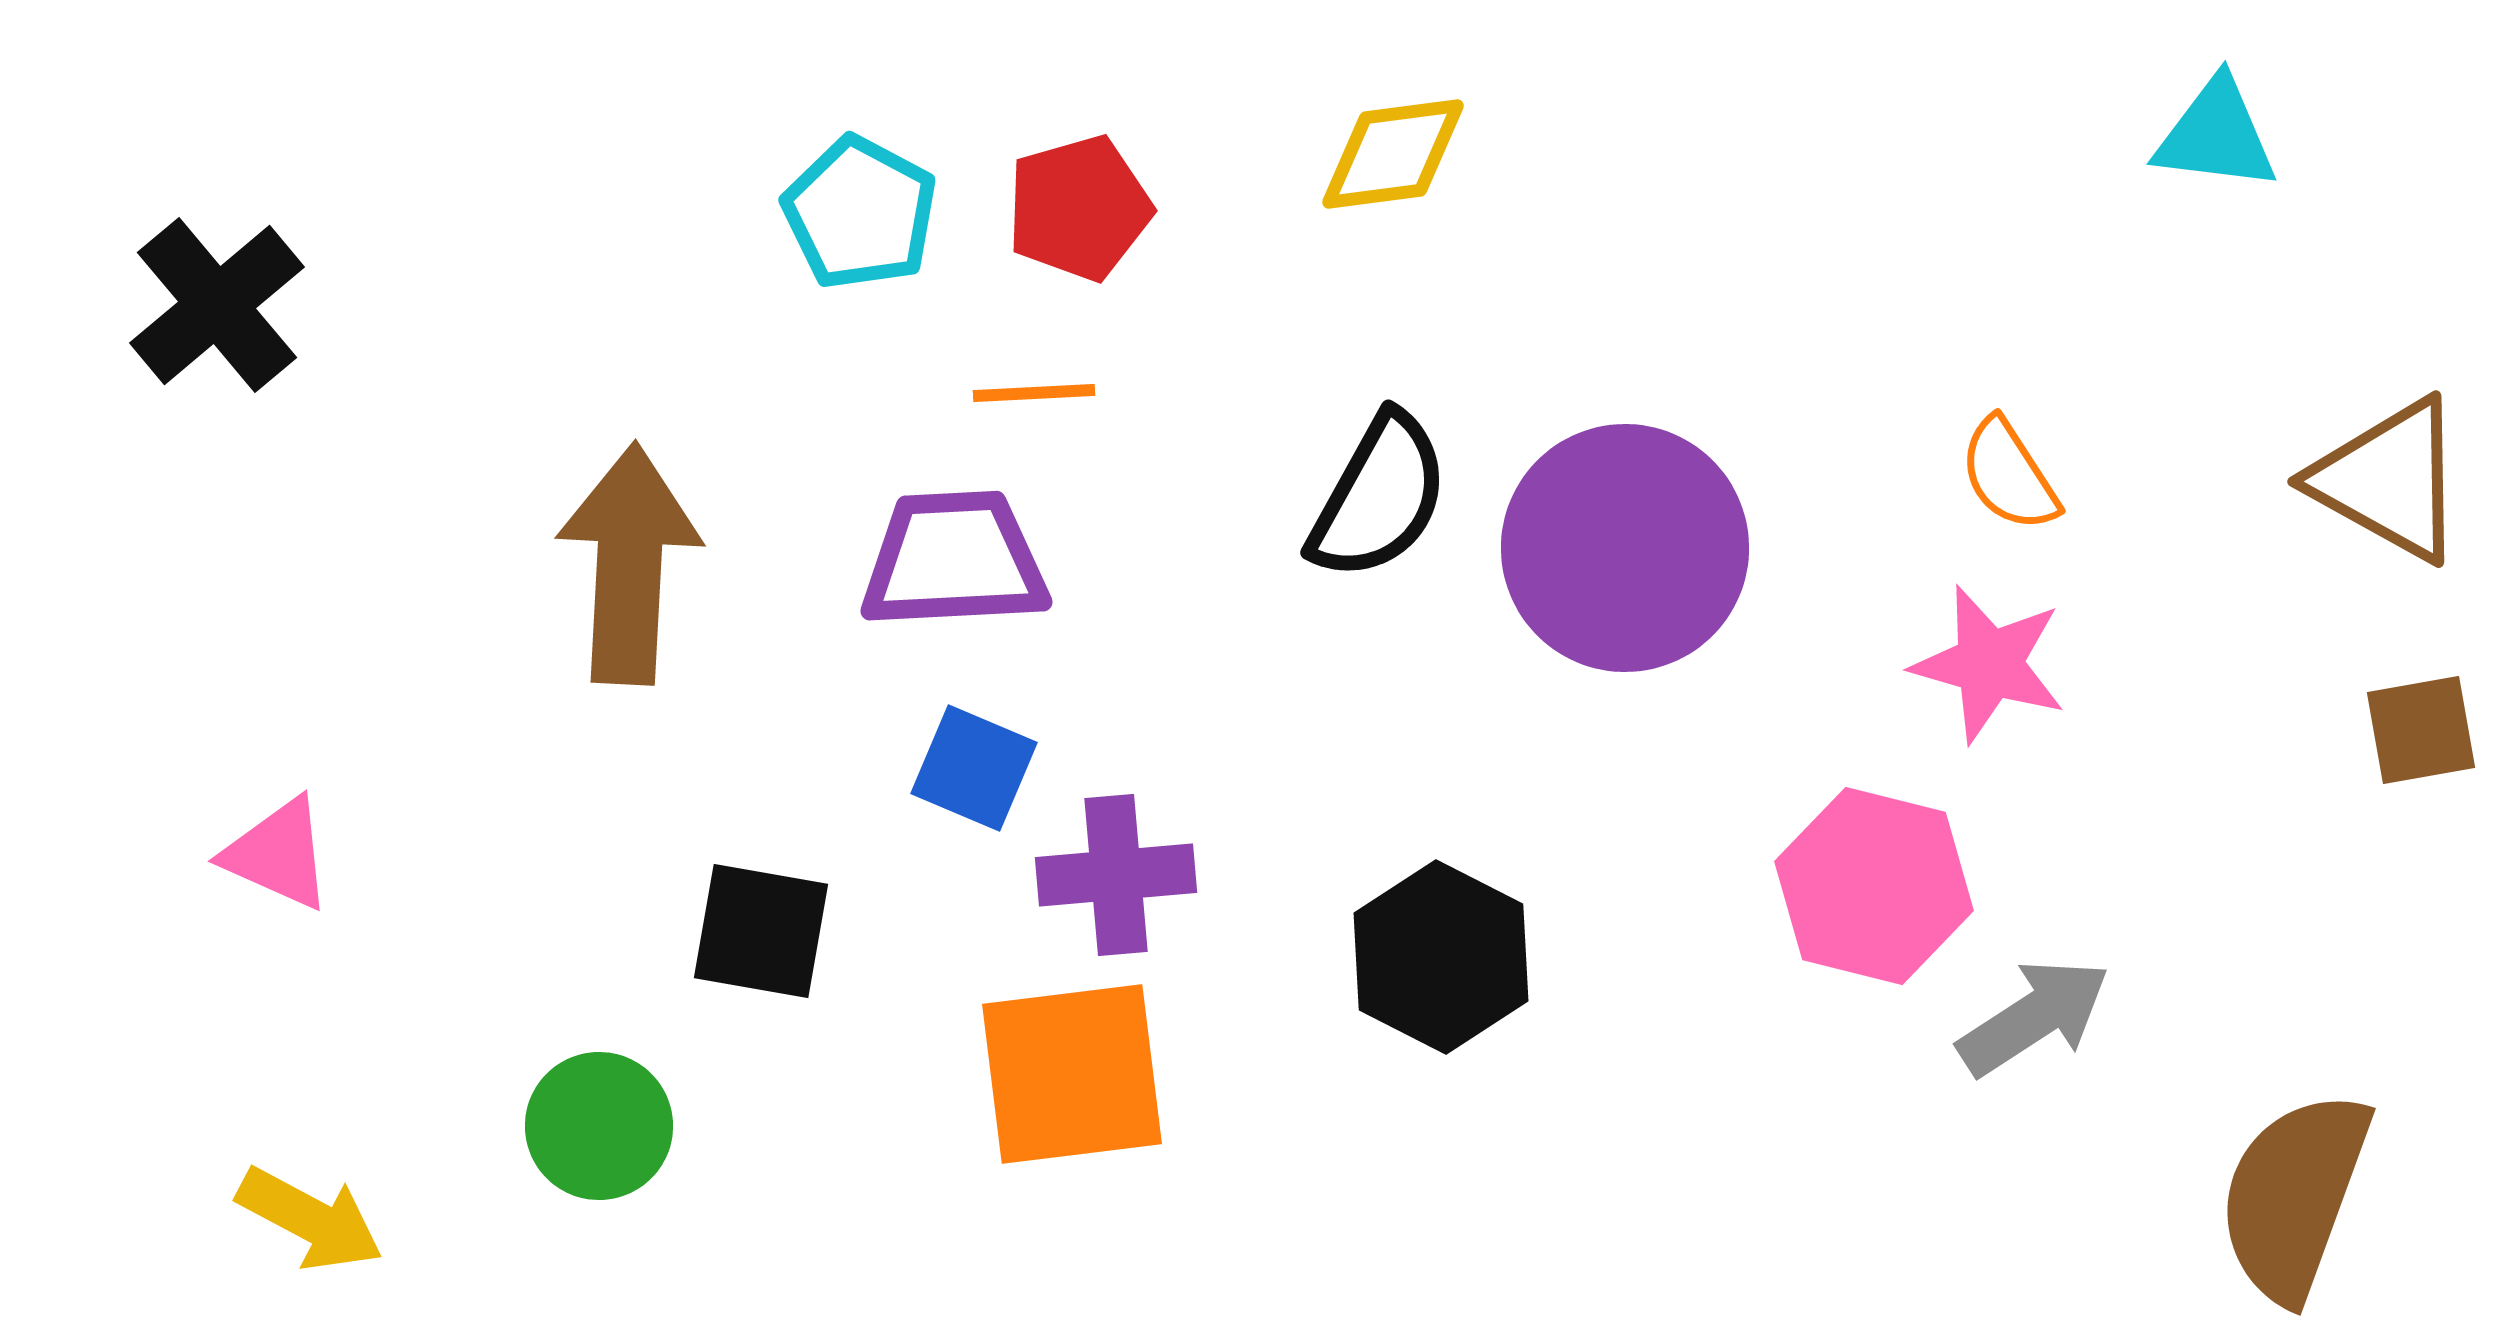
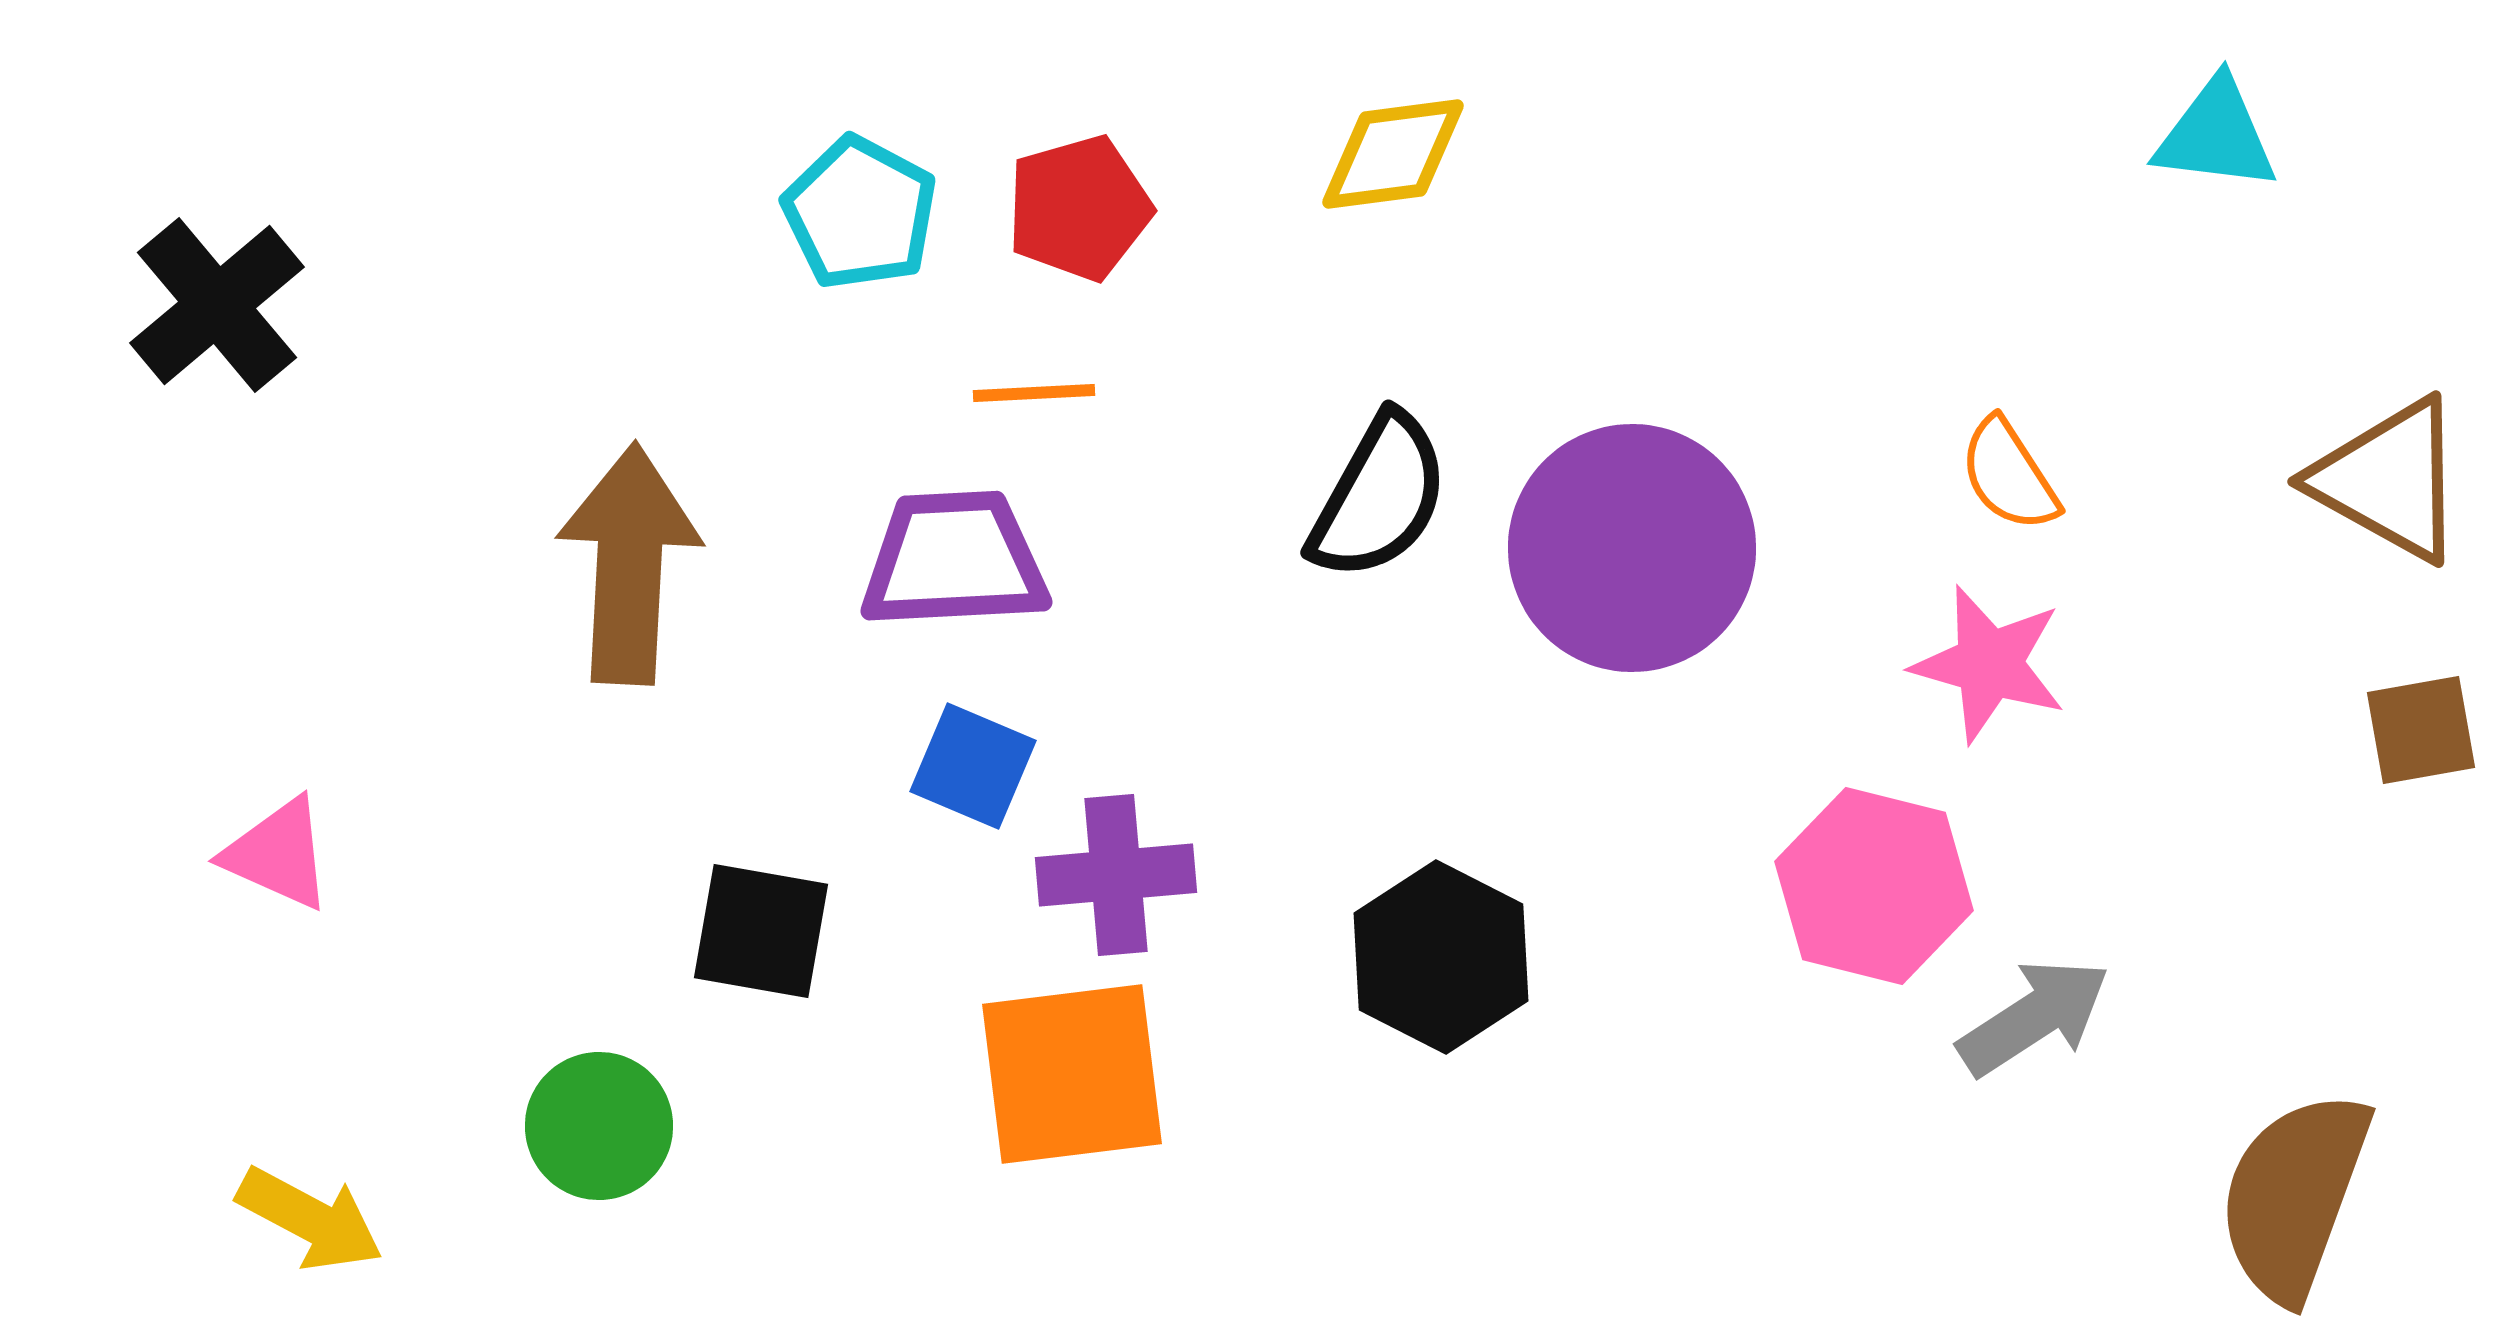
purple circle: moved 7 px right
blue square: moved 1 px left, 2 px up
